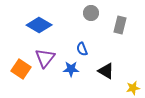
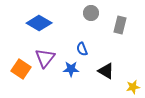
blue diamond: moved 2 px up
yellow star: moved 1 px up
